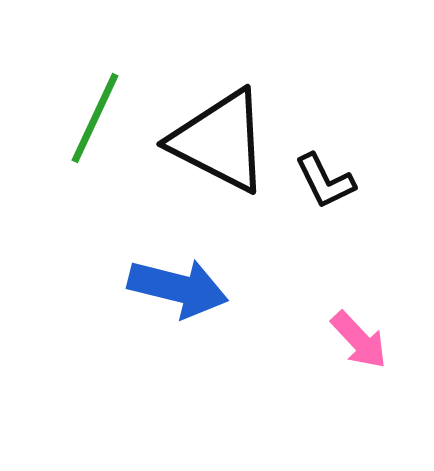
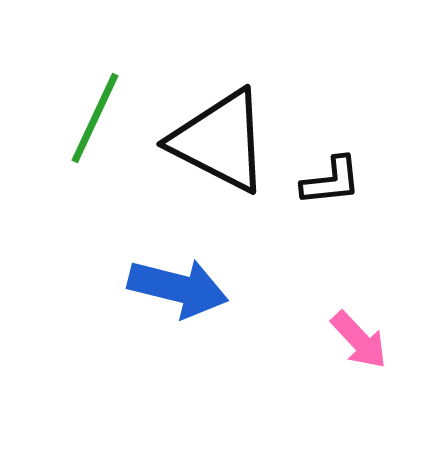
black L-shape: moved 6 px right; rotated 70 degrees counterclockwise
